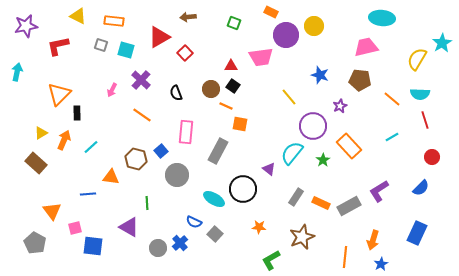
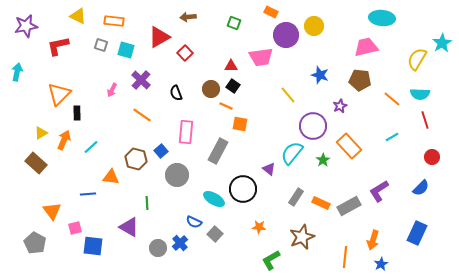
yellow line at (289, 97): moved 1 px left, 2 px up
